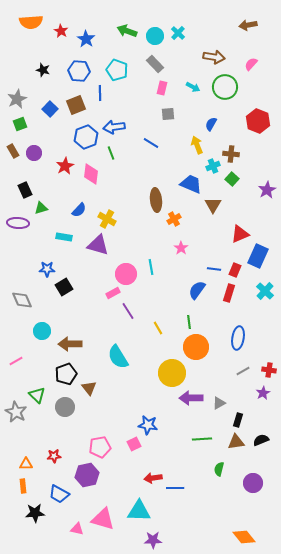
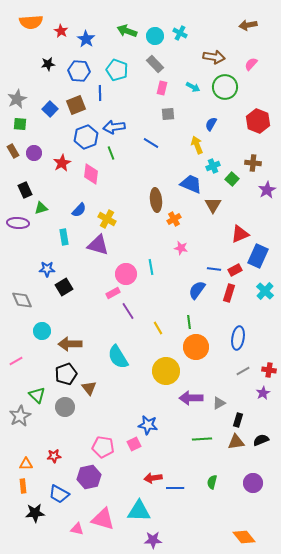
cyan cross at (178, 33): moved 2 px right; rotated 16 degrees counterclockwise
black star at (43, 70): moved 5 px right, 6 px up; rotated 24 degrees counterclockwise
green square at (20, 124): rotated 24 degrees clockwise
brown cross at (231, 154): moved 22 px right, 9 px down
red star at (65, 166): moved 3 px left, 3 px up
cyan rectangle at (64, 237): rotated 70 degrees clockwise
pink star at (181, 248): rotated 24 degrees counterclockwise
red rectangle at (235, 270): rotated 40 degrees clockwise
yellow circle at (172, 373): moved 6 px left, 2 px up
gray star at (16, 412): moved 4 px right, 4 px down; rotated 15 degrees clockwise
pink pentagon at (100, 447): moved 3 px right; rotated 20 degrees clockwise
green semicircle at (219, 469): moved 7 px left, 13 px down
purple hexagon at (87, 475): moved 2 px right, 2 px down
